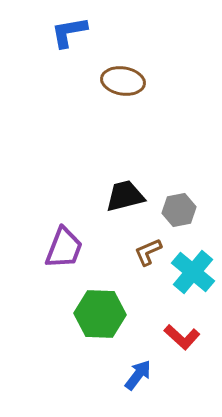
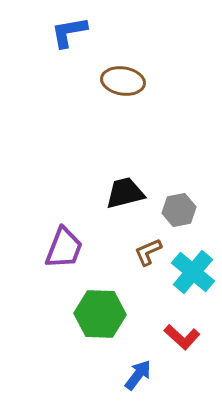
black trapezoid: moved 3 px up
